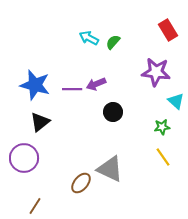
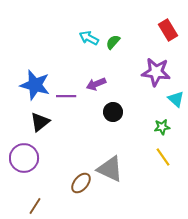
purple line: moved 6 px left, 7 px down
cyan triangle: moved 2 px up
